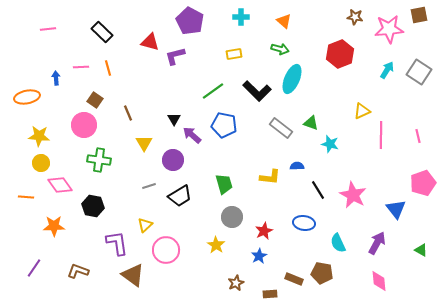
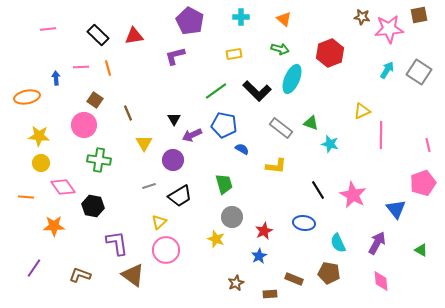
brown star at (355, 17): moved 7 px right
orange triangle at (284, 21): moved 2 px up
black rectangle at (102, 32): moved 4 px left, 3 px down
red triangle at (150, 42): moved 16 px left, 6 px up; rotated 24 degrees counterclockwise
red hexagon at (340, 54): moved 10 px left, 1 px up
green line at (213, 91): moved 3 px right
purple arrow at (192, 135): rotated 66 degrees counterclockwise
pink line at (418, 136): moved 10 px right, 9 px down
blue semicircle at (297, 166): moved 55 px left, 17 px up; rotated 32 degrees clockwise
yellow L-shape at (270, 177): moved 6 px right, 11 px up
pink diamond at (60, 185): moved 3 px right, 2 px down
yellow triangle at (145, 225): moved 14 px right, 3 px up
yellow star at (216, 245): moved 6 px up; rotated 12 degrees counterclockwise
brown L-shape at (78, 271): moved 2 px right, 4 px down
brown pentagon at (322, 273): moved 7 px right
pink diamond at (379, 281): moved 2 px right
